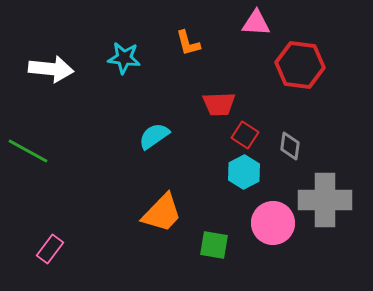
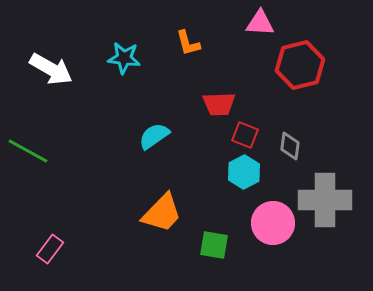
pink triangle: moved 4 px right
red hexagon: rotated 21 degrees counterclockwise
white arrow: rotated 24 degrees clockwise
red square: rotated 12 degrees counterclockwise
